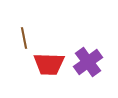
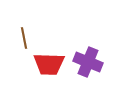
purple cross: rotated 32 degrees counterclockwise
